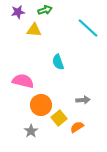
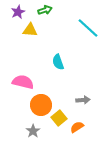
purple star: rotated 16 degrees counterclockwise
yellow triangle: moved 4 px left
pink semicircle: moved 1 px down
gray star: moved 2 px right
